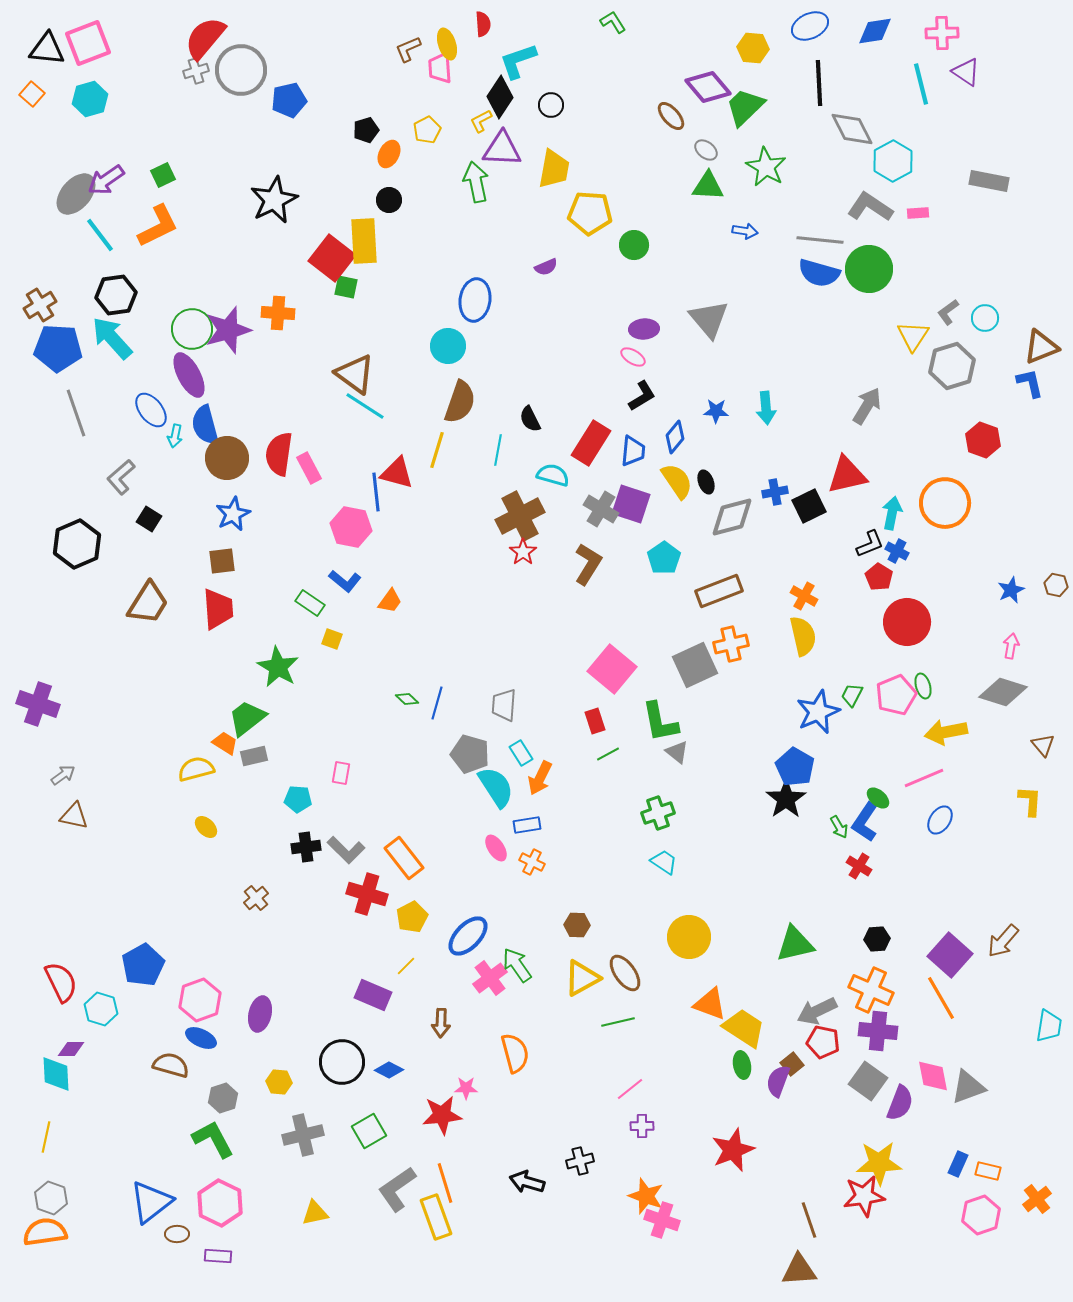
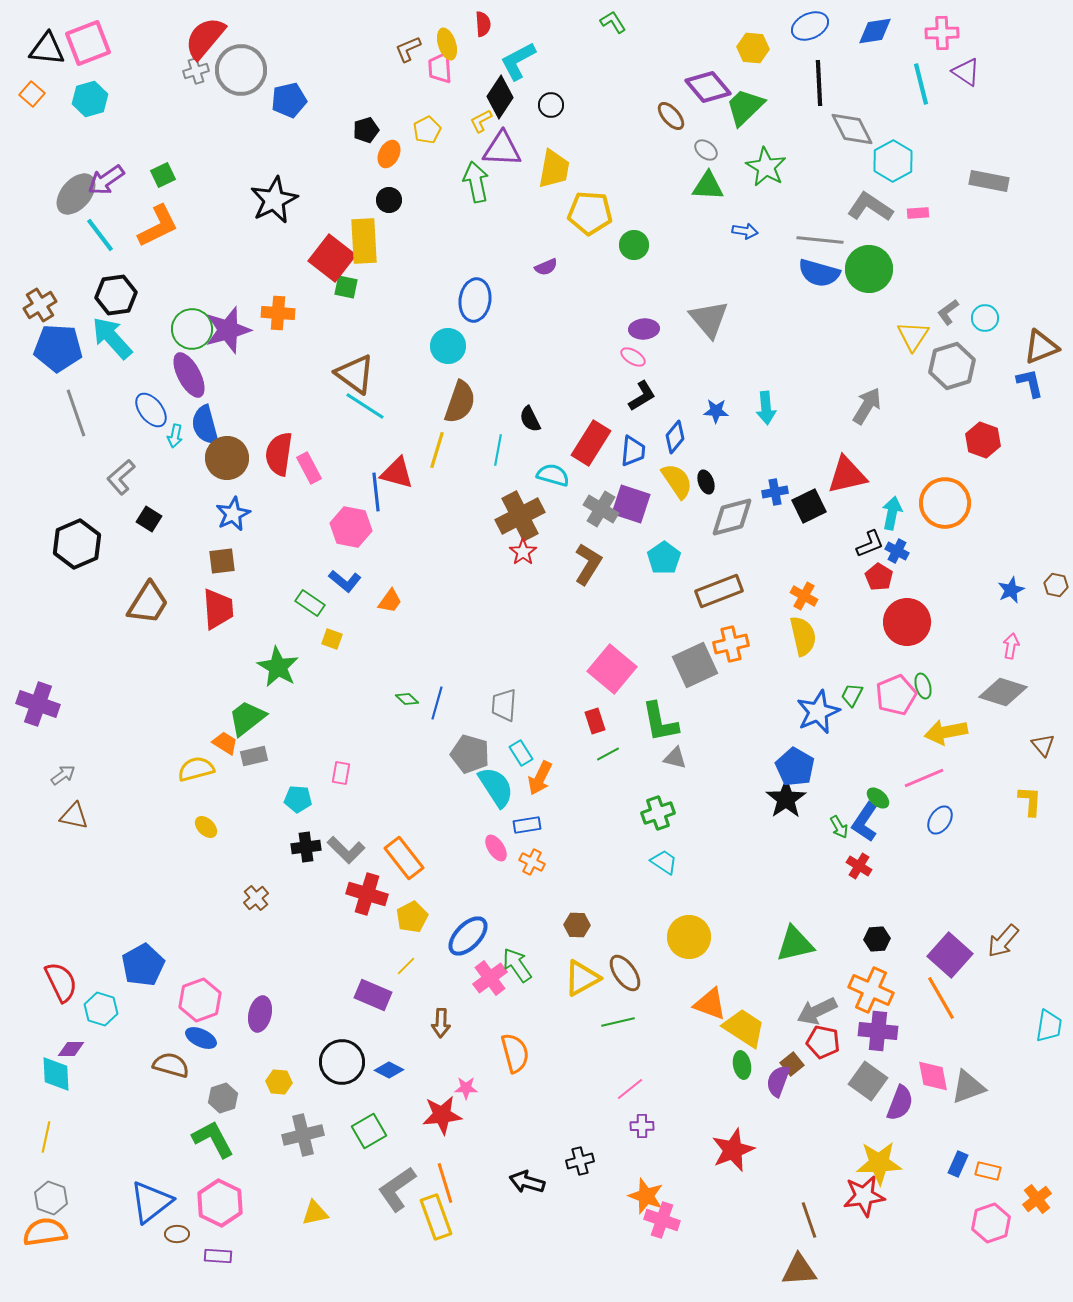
cyan L-shape at (518, 61): rotated 9 degrees counterclockwise
gray triangle at (677, 752): moved 2 px left, 6 px down; rotated 25 degrees counterclockwise
pink hexagon at (981, 1215): moved 10 px right, 8 px down
